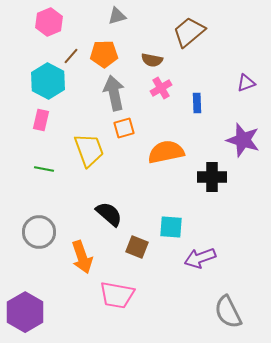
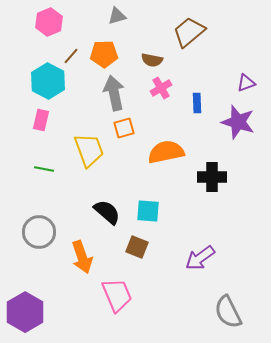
purple star: moved 5 px left, 18 px up
black semicircle: moved 2 px left, 2 px up
cyan square: moved 23 px left, 16 px up
purple arrow: rotated 16 degrees counterclockwise
pink trapezoid: rotated 123 degrees counterclockwise
